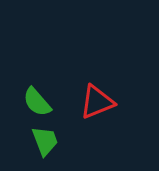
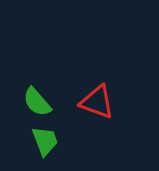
red triangle: rotated 42 degrees clockwise
